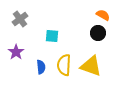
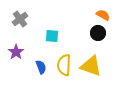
blue semicircle: rotated 16 degrees counterclockwise
